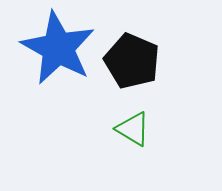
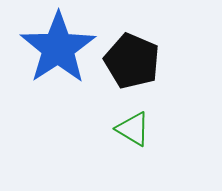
blue star: rotated 10 degrees clockwise
